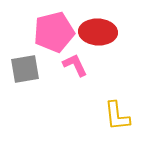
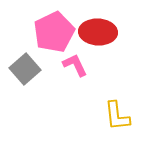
pink pentagon: rotated 12 degrees counterclockwise
gray square: rotated 32 degrees counterclockwise
